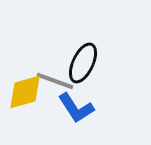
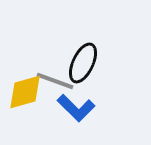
blue L-shape: rotated 12 degrees counterclockwise
